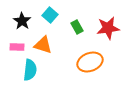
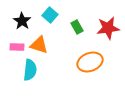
orange triangle: moved 4 px left
